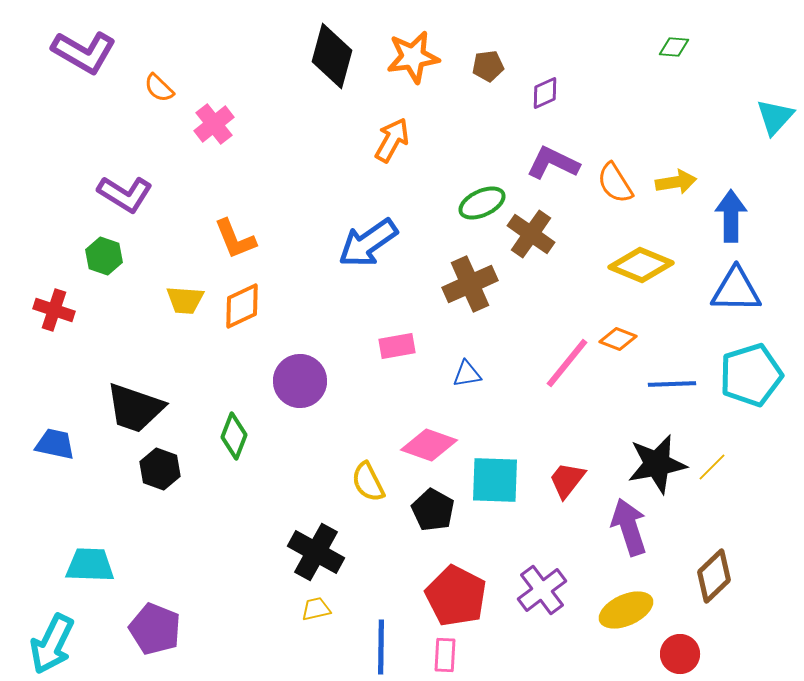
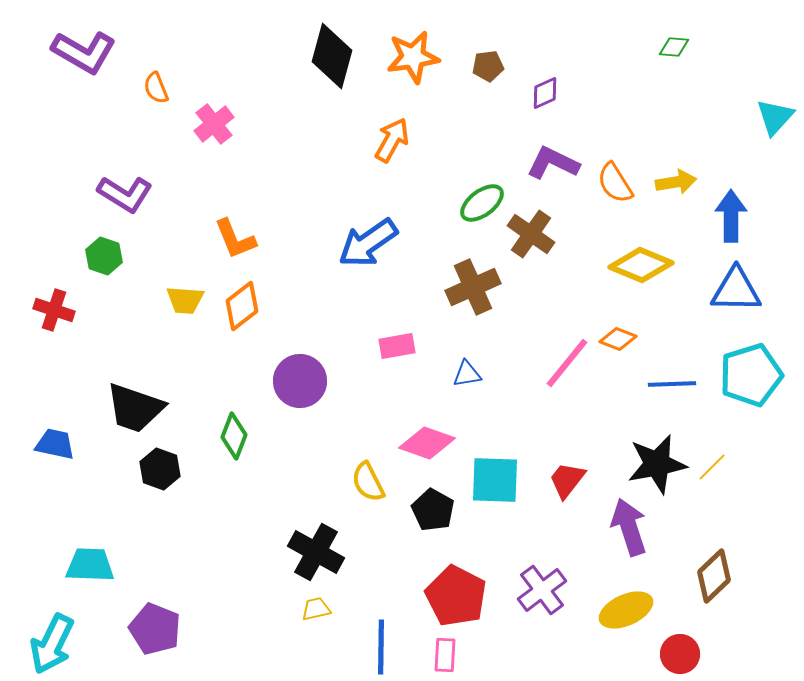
orange semicircle at (159, 88): moved 3 px left; rotated 24 degrees clockwise
green ellipse at (482, 203): rotated 12 degrees counterclockwise
brown cross at (470, 284): moved 3 px right, 3 px down
orange diamond at (242, 306): rotated 12 degrees counterclockwise
pink diamond at (429, 445): moved 2 px left, 2 px up
